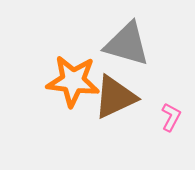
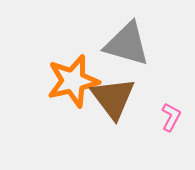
orange star: rotated 20 degrees counterclockwise
brown triangle: moved 2 px left, 1 px down; rotated 42 degrees counterclockwise
